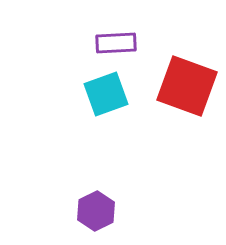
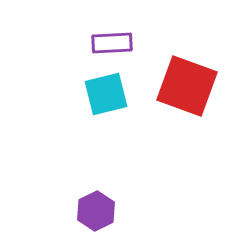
purple rectangle: moved 4 px left
cyan square: rotated 6 degrees clockwise
